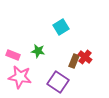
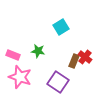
pink star: rotated 10 degrees clockwise
